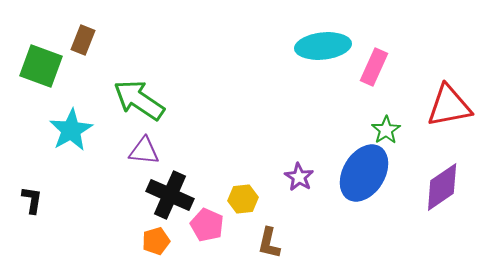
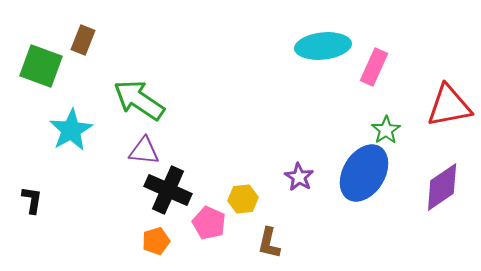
black cross: moved 2 px left, 5 px up
pink pentagon: moved 2 px right, 2 px up
